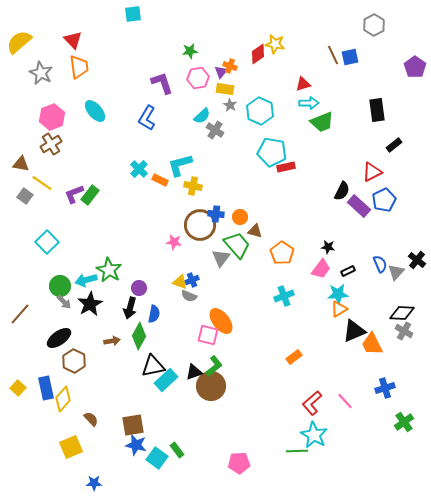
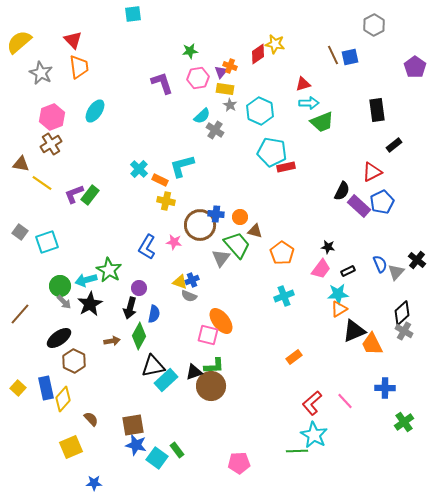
cyan ellipse at (95, 111): rotated 75 degrees clockwise
blue L-shape at (147, 118): moved 129 px down
cyan L-shape at (180, 165): moved 2 px right, 1 px down
yellow cross at (193, 186): moved 27 px left, 15 px down
gray square at (25, 196): moved 5 px left, 36 px down
blue pentagon at (384, 200): moved 2 px left, 2 px down
cyan square at (47, 242): rotated 25 degrees clockwise
black diamond at (402, 313): rotated 45 degrees counterclockwise
green L-shape at (214, 366): rotated 35 degrees clockwise
blue cross at (385, 388): rotated 18 degrees clockwise
